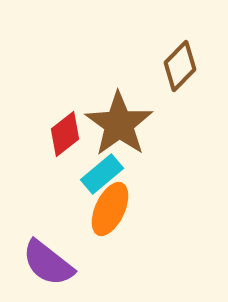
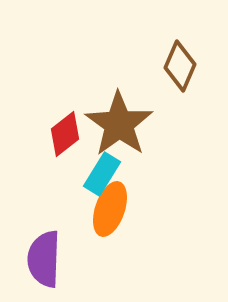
brown diamond: rotated 21 degrees counterclockwise
cyan rectangle: rotated 18 degrees counterclockwise
orange ellipse: rotated 6 degrees counterclockwise
purple semicircle: moved 4 px left, 4 px up; rotated 54 degrees clockwise
